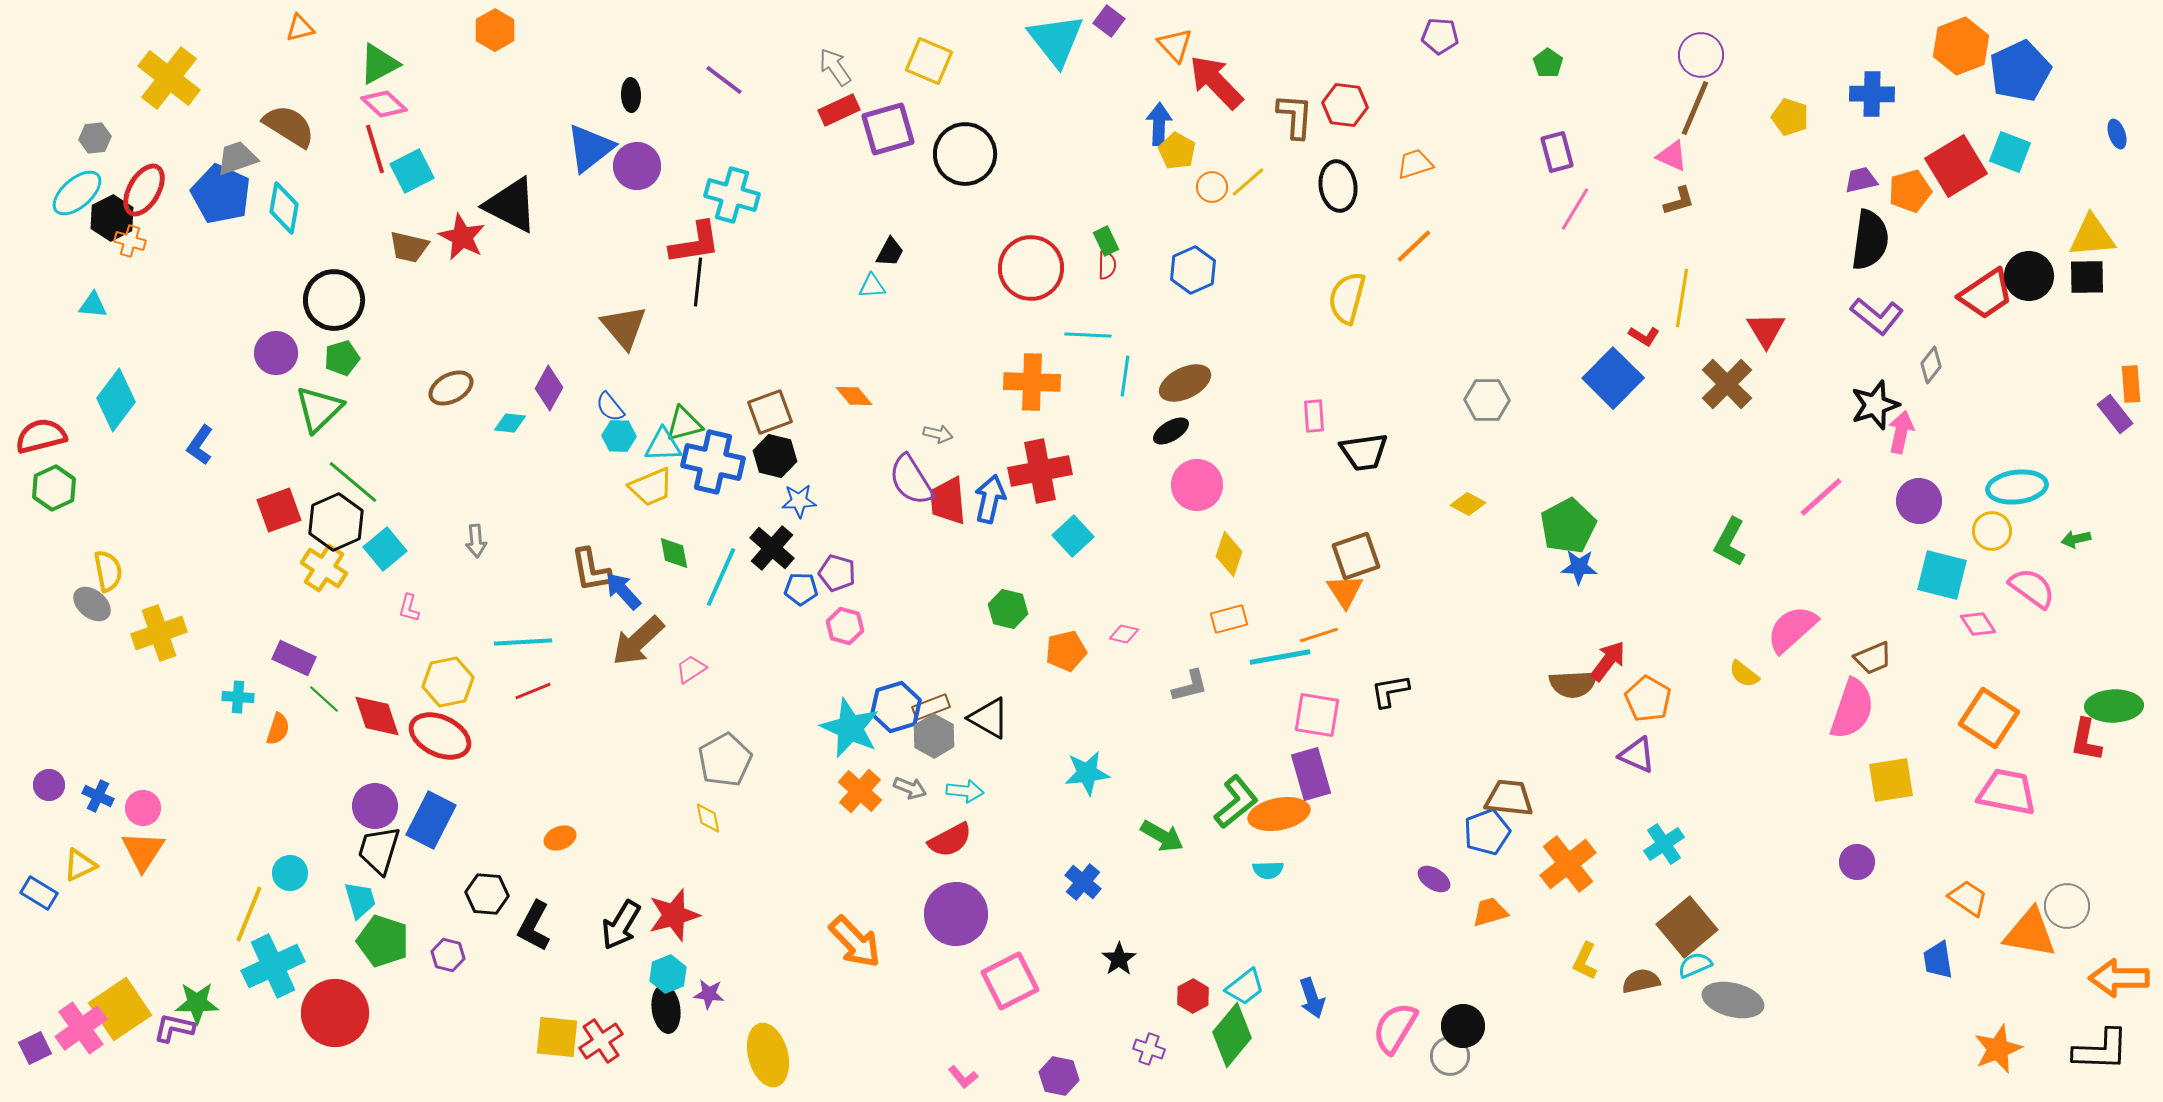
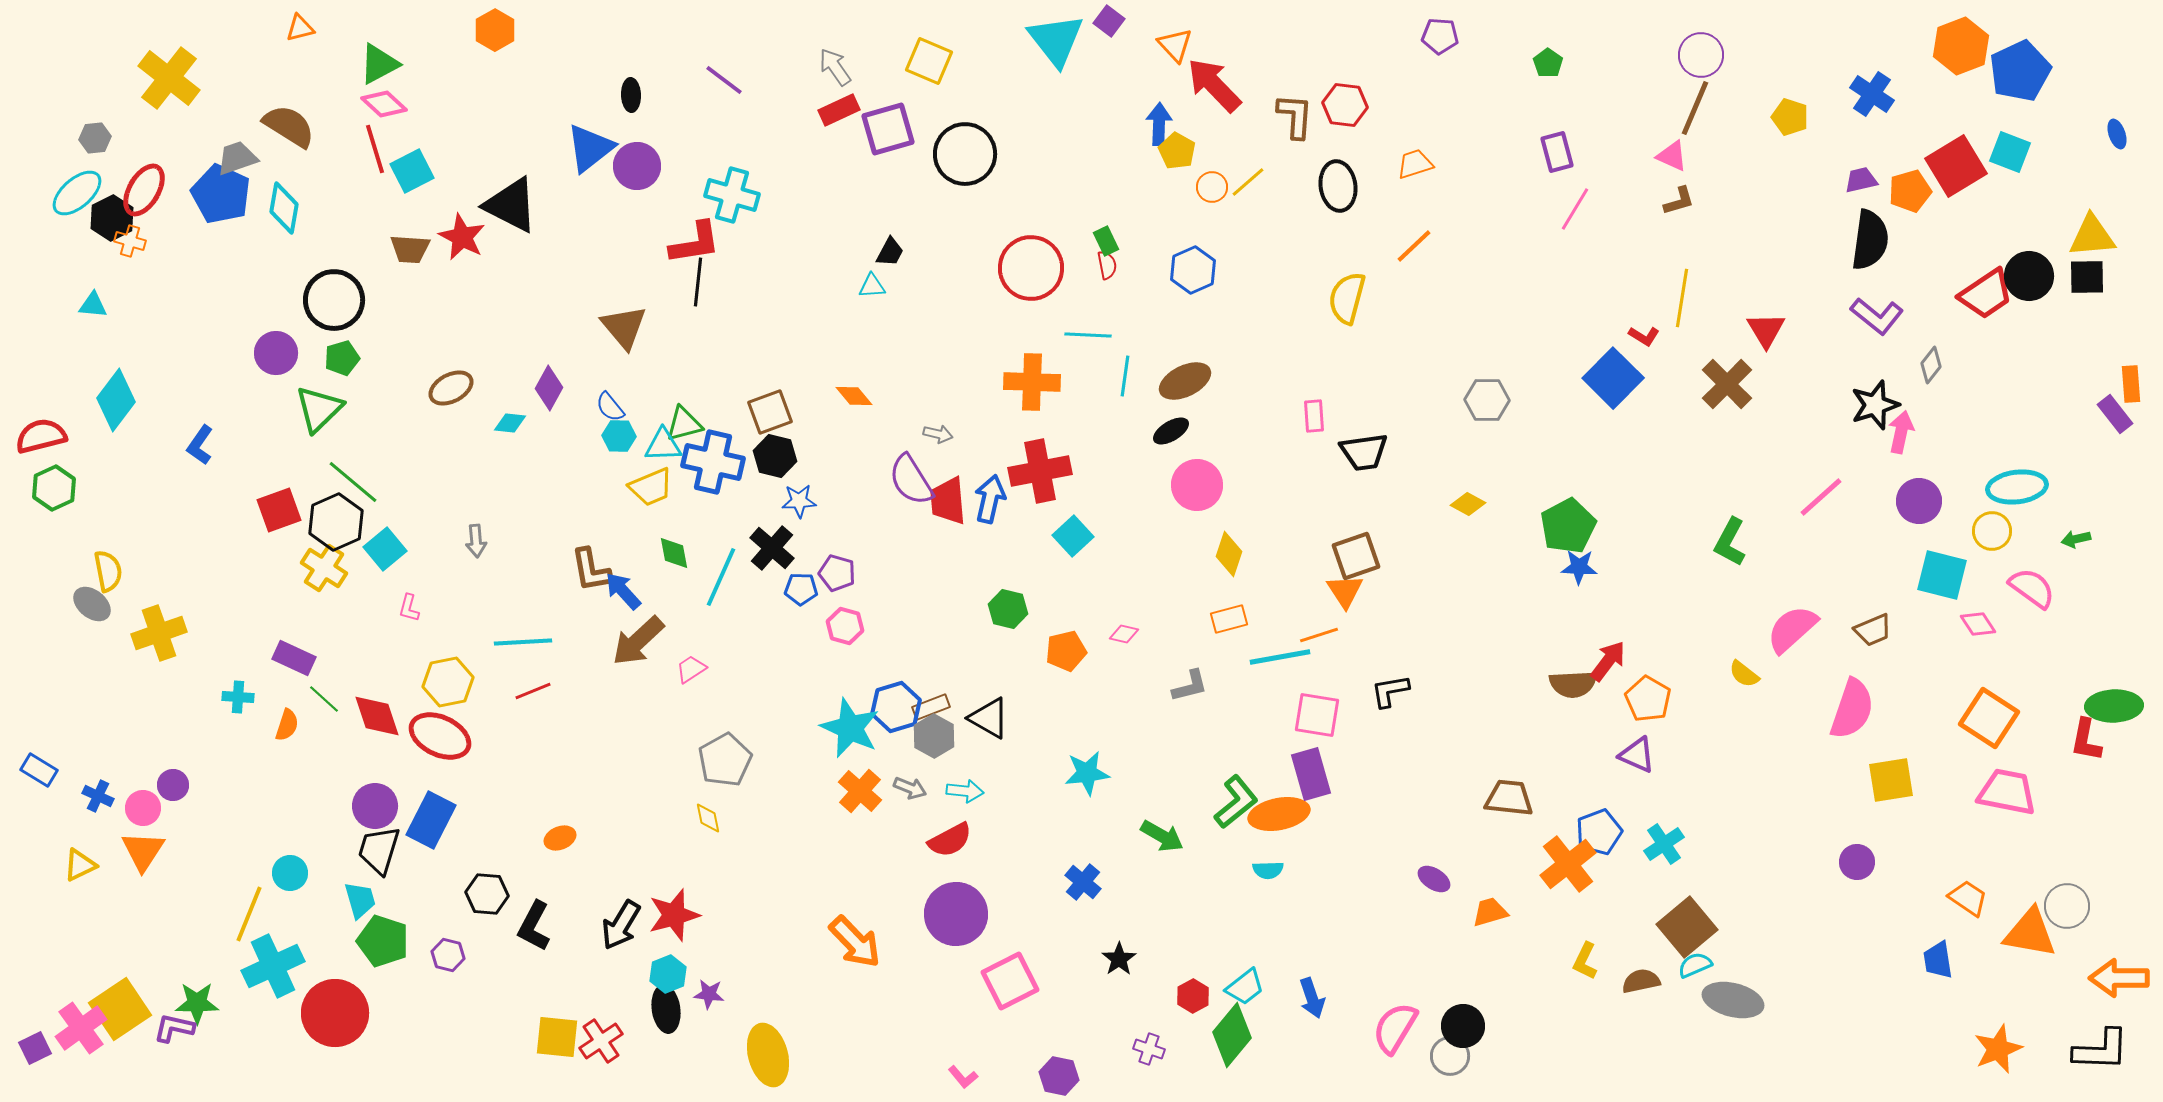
red arrow at (1216, 82): moved 2 px left, 3 px down
blue cross at (1872, 94): rotated 33 degrees clockwise
brown trapezoid at (409, 247): moved 1 px right, 2 px down; rotated 9 degrees counterclockwise
red semicircle at (1107, 265): rotated 12 degrees counterclockwise
brown ellipse at (1185, 383): moved 2 px up
brown trapezoid at (1873, 658): moved 28 px up
orange semicircle at (278, 729): moved 9 px right, 4 px up
purple circle at (49, 785): moved 124 px right
blue pentagon at (1487, 832): moved 112 px right
blue rectangle at (39, 893): moved 123 px up
